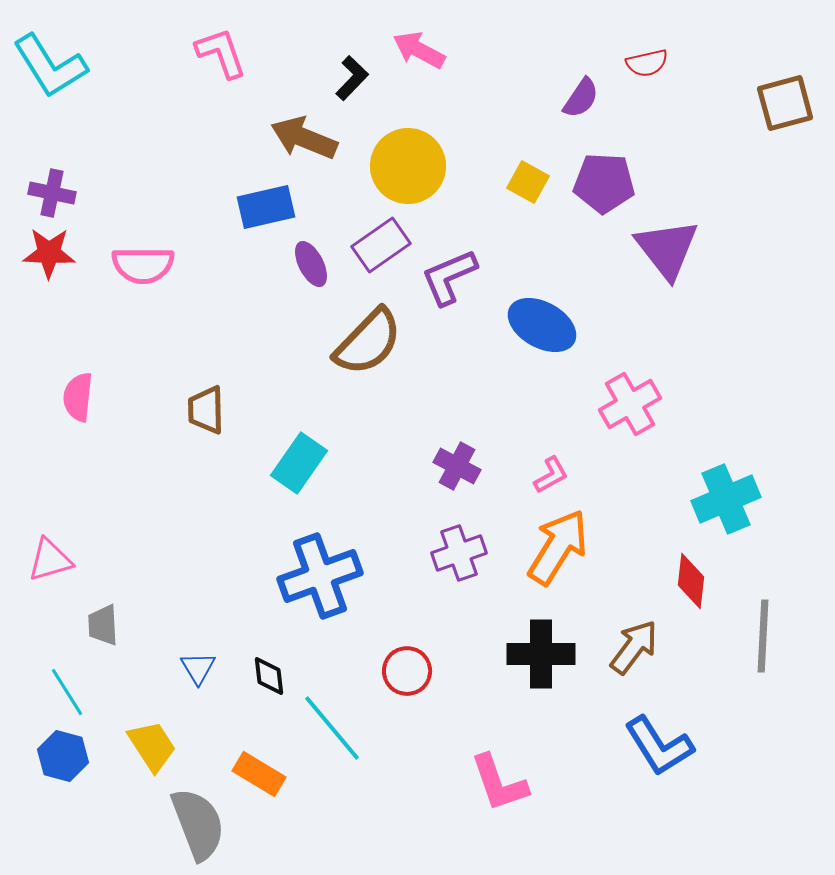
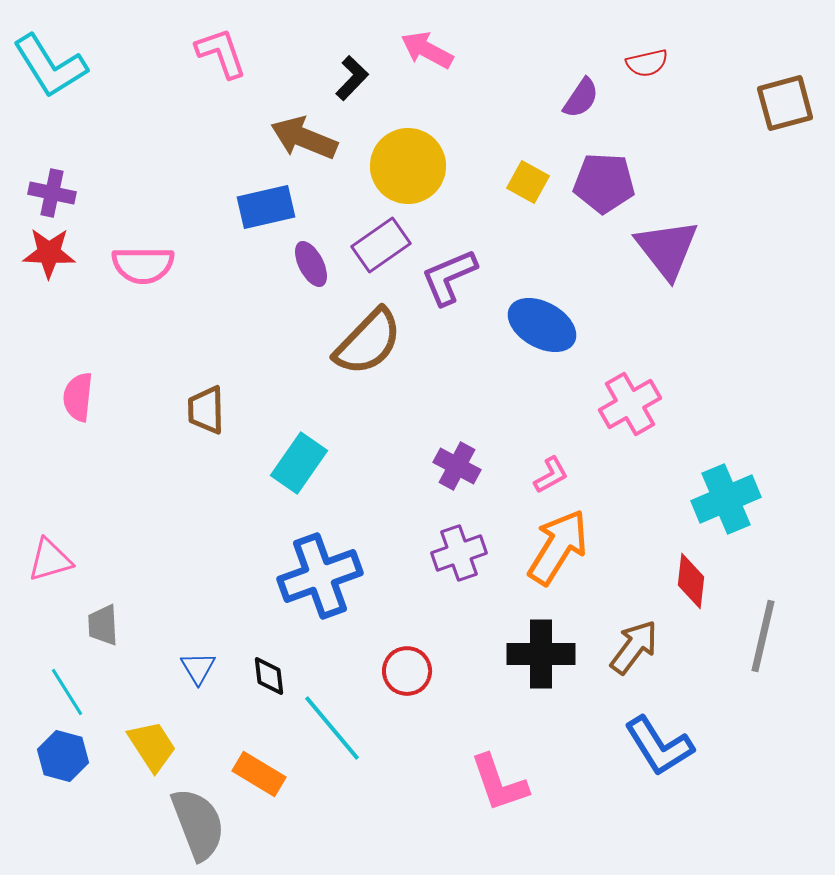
pink arrow at (419, 50): moved 8 px right
gray line at (763, 636): rotated 10 degrees clockwise
